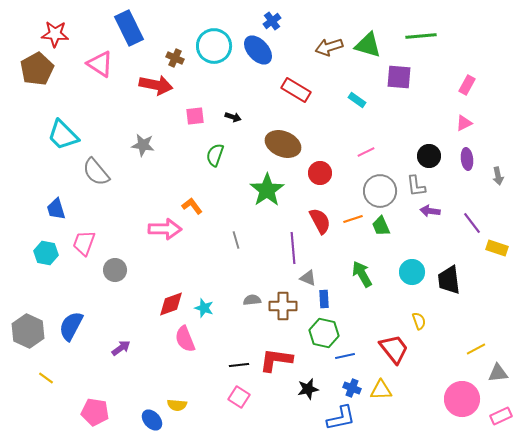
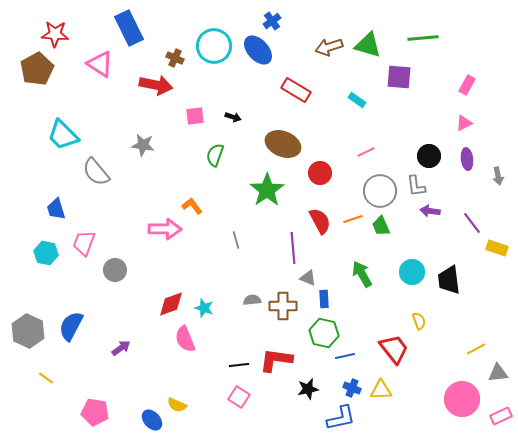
green line at (421, 36): moved 2 px right, 2 px down
yellow semicircle at (177, 405): rotated 18 degrees clockwise
